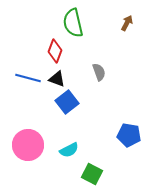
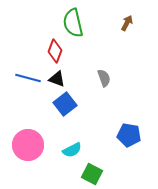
gray semicircle: moved 5 px right, 6 px down
blue square: moved 2 px left, 2 px down
cyan semicircle: moved 3 px right
